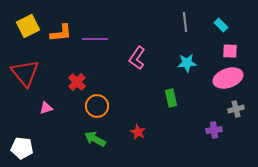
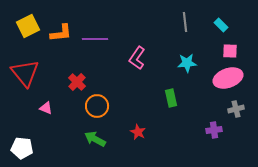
pink triangle: rotated 40 degrees clockwise
